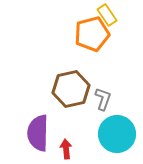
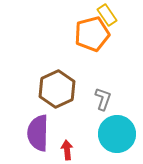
brown hexagon: moved 14 px left; rotated 12 degrees counterclockwise
red arrow: moved 1 px right, 1 px down
